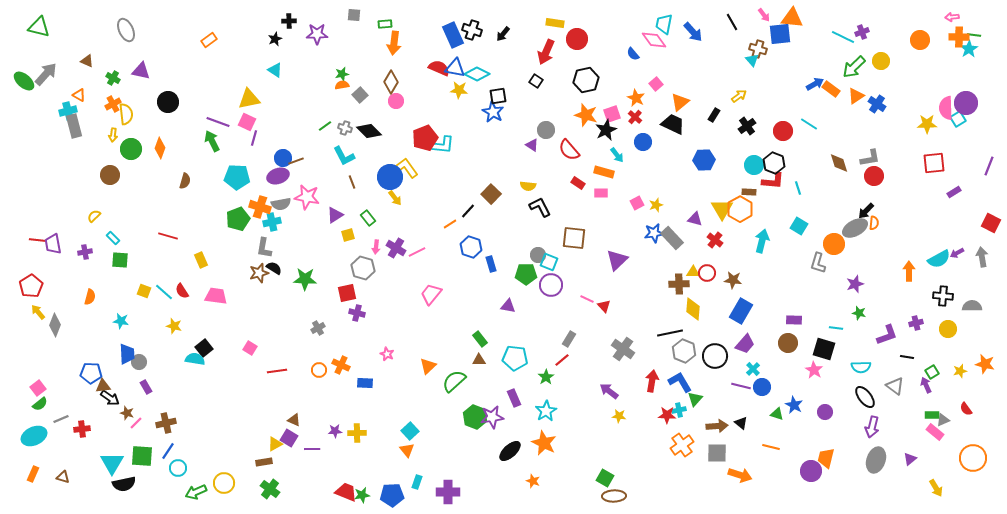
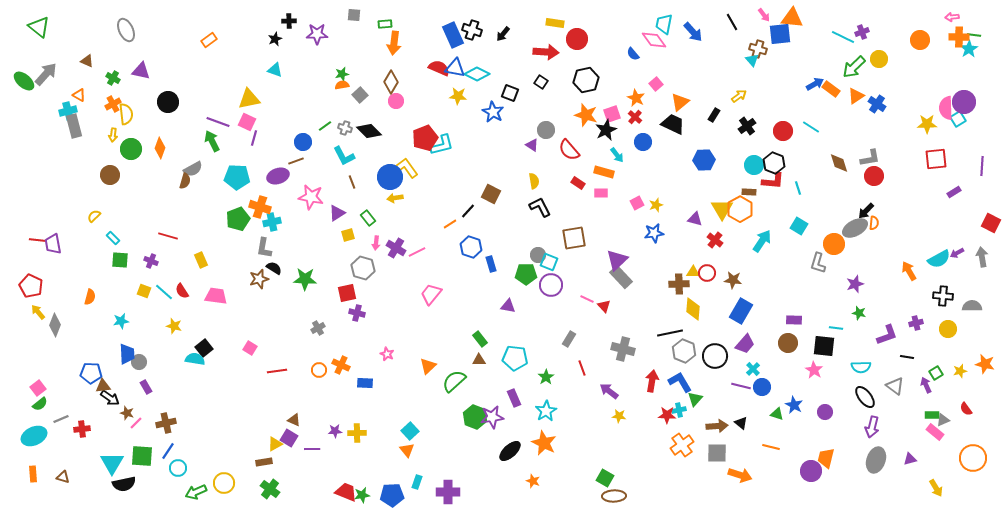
green triangle at (39, 27): rotated 25 degrees clockwise
red arrow at (546, 52): rotated 110 degrees counterclockwise
yellow circle at (881, 61): moved 2 px left, 2 px up
cyan triangle at (275, 70): rotated 14 degrees counterclockwise
black square at (536, 81): moved 5 px right, 1 px down
yellow star at (459, 90): moved 1 px left, 6 px down
black square at (498, 96): moved 12 px right, 3 px up; rotated 30 degrees clockwise
purple circle at (966, 103): moved 2 px left, 1 px up
cyan line at (809, 124): moved 2 px right, 3 px down
cyan L-shape at (442, 145): rotated 20 degrees counterclockwise
blue circle at (283, 158): moved 20 px right, 16 px up
red square at (934, 163): moved 2 px right, 4 px up
purple line at (989, 166): moved 7 px left; rotated 18 degrees counterclockwise
yellow semicircle at (528, 186): moved 6 px right, 5 px up; rotated 105 degrees counterclockwise
brown square at (491, 194): rotated 18 degrees counterclockwise
pink star at (307, 197): moved 4 px right
yellow arrow at (395, 198): rotated 119 degrees clockwise
gray semicircle at (281, 204): moved 88 px left, 35 px up; rotated 18 degrees counterclockwise
purple triangle at (335, 215): moved 2 px right, 2 px up
brown square at (574, 238): rotated 15 degrees counterclockwise
gray rectangle at (672, 238): moved 51 px left, 39 px down
cyan arrow at (762, 241): rotated 20 degrees clockwise
pink arrow at (376, 247): moved 4 px up
purple cross at (85, 252): moved 66 px right, 9 px down; rotated 32 degrees clockwise
orange arrow at (909, 271): rotated 30 degrees counterclockwise
brown star at (259, 273): moved 6 px down
red pentagon at (31, 286): rotated 15 degrees counterclockwise
cyan star at (121, 321): rotated 21 degrees counterclockwise
gray cross at (623, 349): rotated 20 degrees counterclockwise
black square at (824, 349): moved 3 px up; rotated 10 degrees counterclockwise
red line at (562, 360): moved 20 px right, 8 px down; rotated 70 degrees counterclockwise
green square at (932, 372): moved 4 px right, 1 px down
purple triangle at (910, 459): rotated 24 degrees clockwise
orange rectangle at (33, 474): rotated 28 degrees counterclockwise
